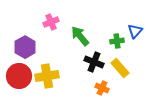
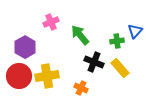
green arrow: moved 1 px up
orange cross: moved 21 px left
